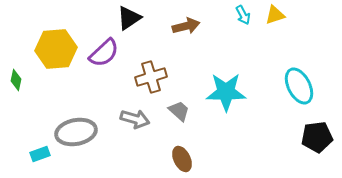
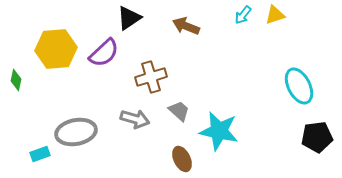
cyan arrow: rotated 66 degrees clockwise
brown arrow: rotated 144 degrees counterclockwise
cyan star: moved 7 px left, 39 px down; rotated 12 degrees clockwise
